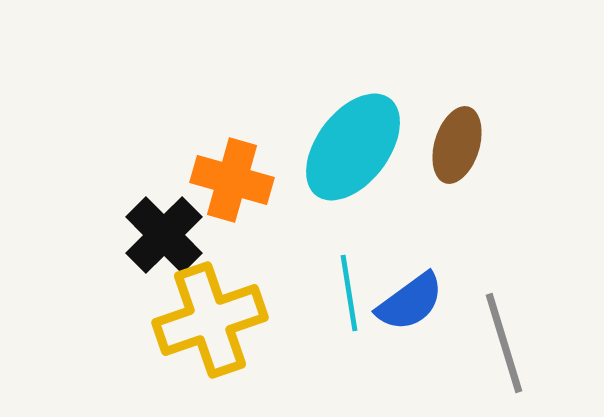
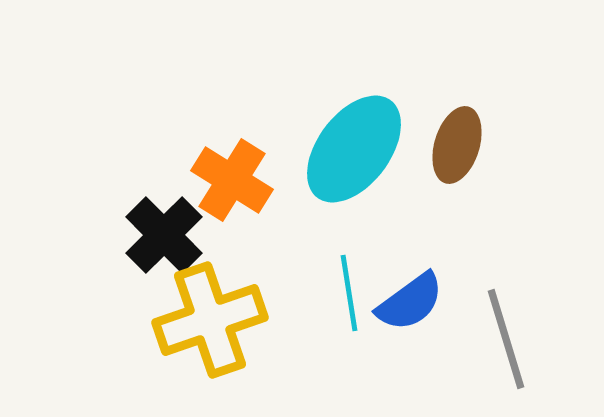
cyan ellipse: moved 1 px right, 2 px down
orange cross: rotated 16 degrees clockwise
gray line: moved 2 px right, 4 px up
